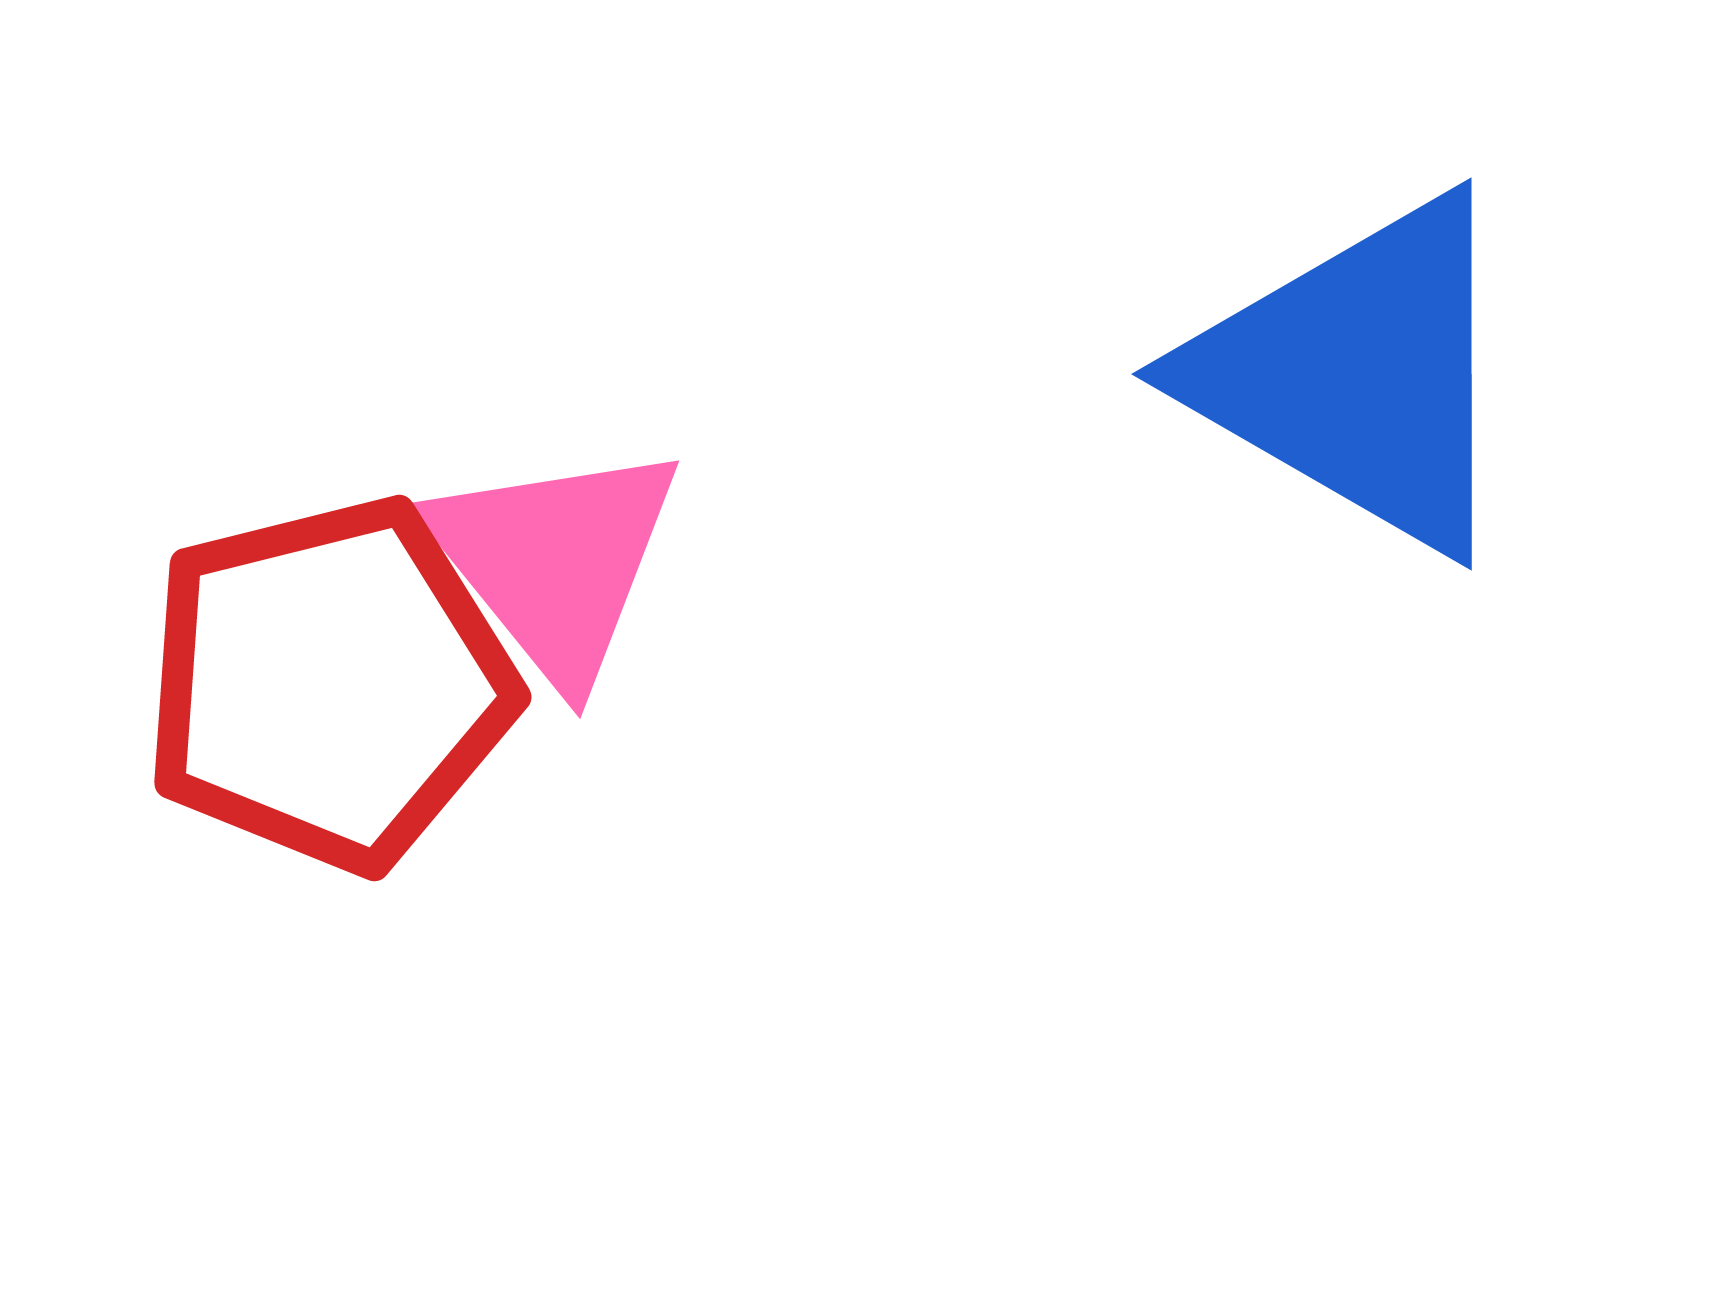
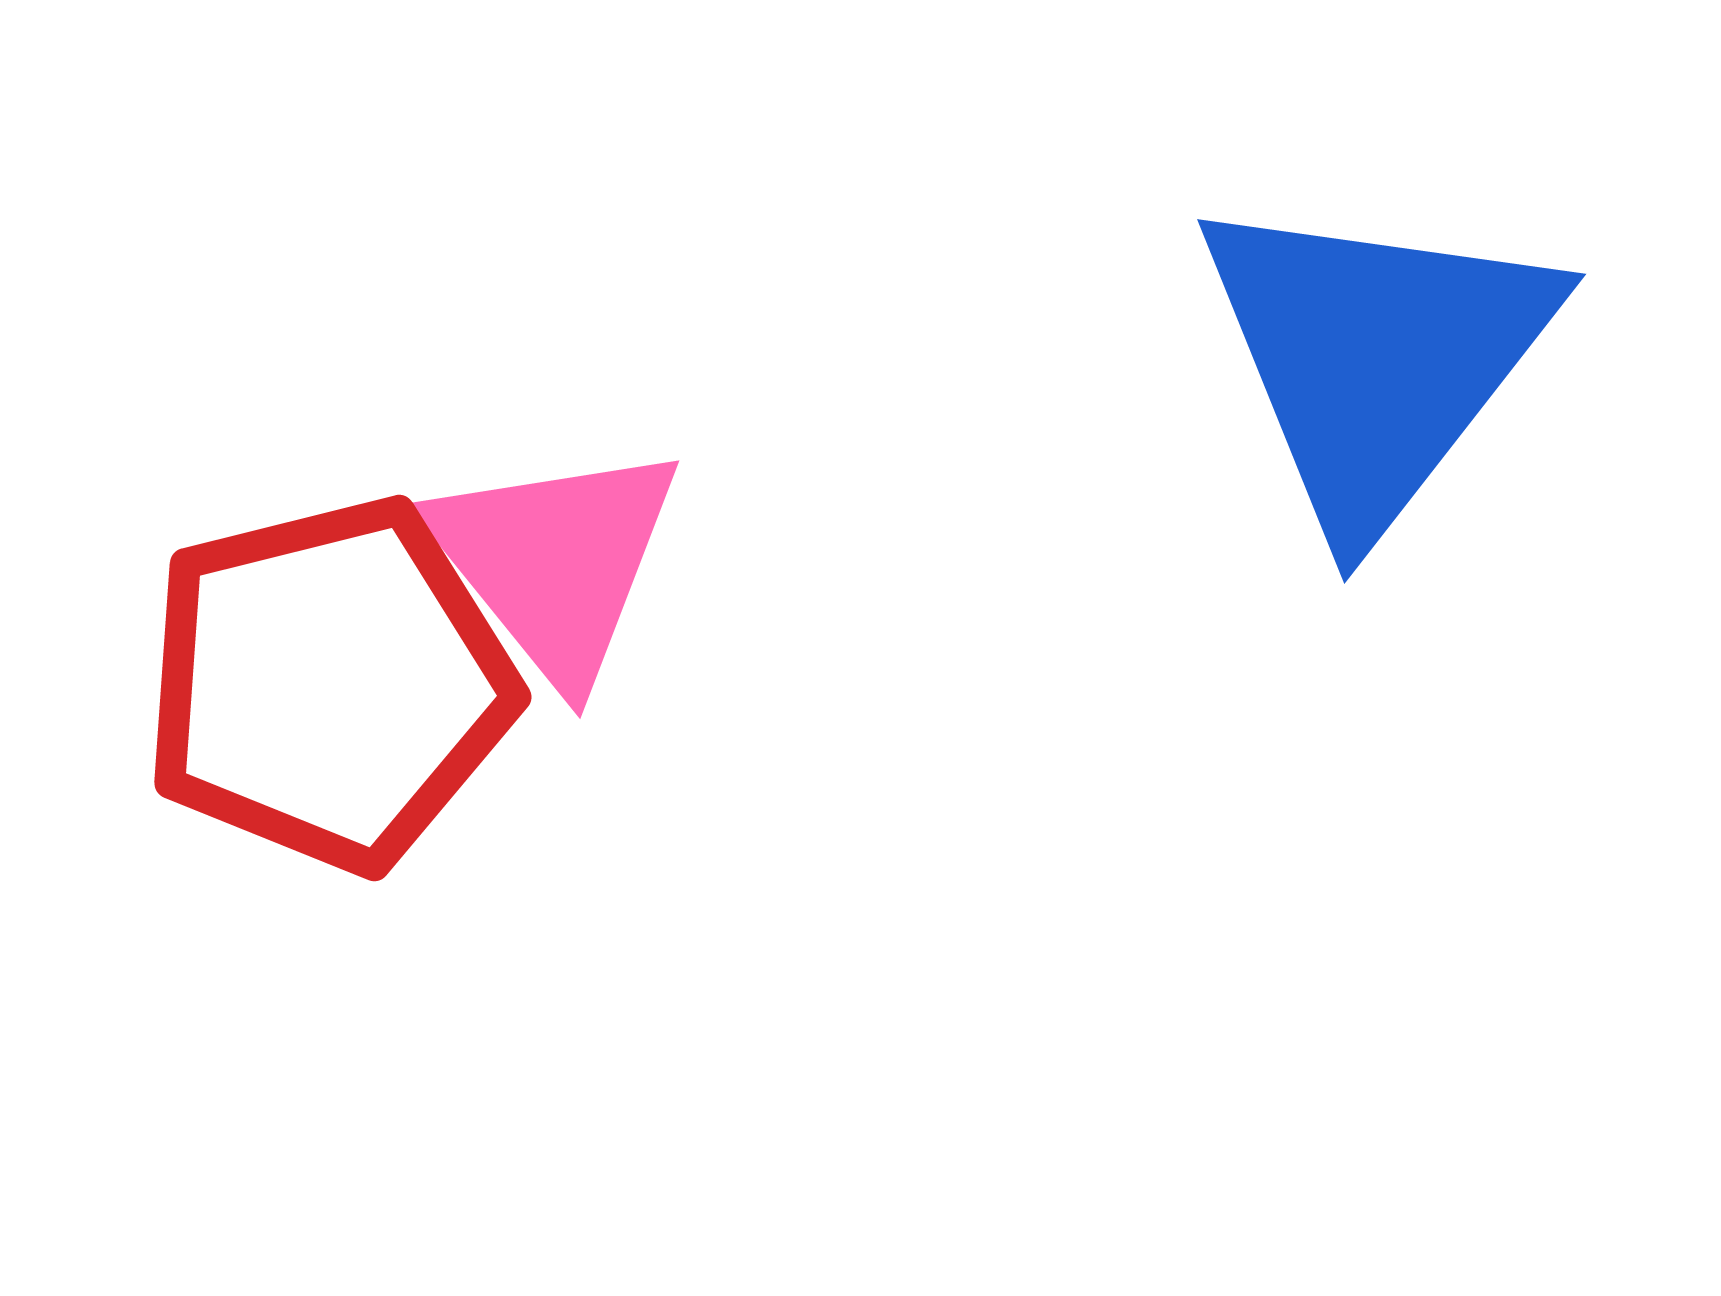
blue triangle: moved 18 px right, 15 px up; rotated 38 degrees clockwise
